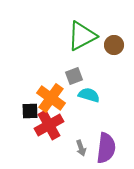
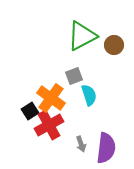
cyan semicircle: rotated 55 degrees clockwise
black square: rotated 30 degrees counterclockwise
gray arrow: moved 4 px up
